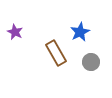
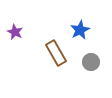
blue star: moved 2 px up
